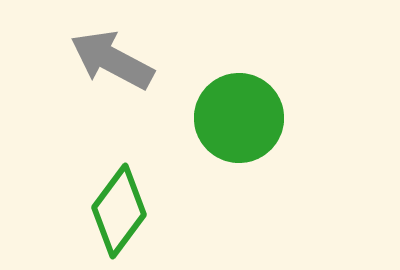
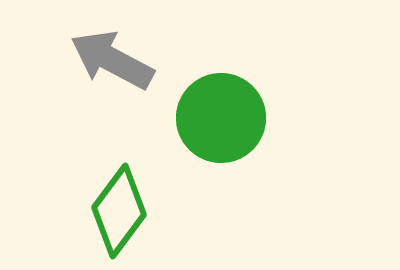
green circle: moved 18 px left
